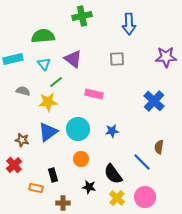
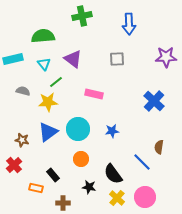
black rectangle: rotated 24 degrees counterclockwise
